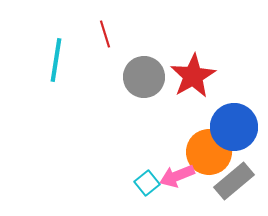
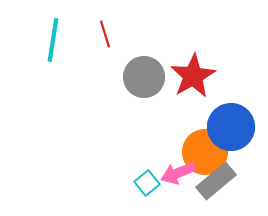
cyan line: moved 3 px left, 20 px up
blue circle: moved 3 px left
orange circle: moved 4 px left
pink arrow: moved 1 px right, 3 px up
gray rectangle: moved 18 px left
